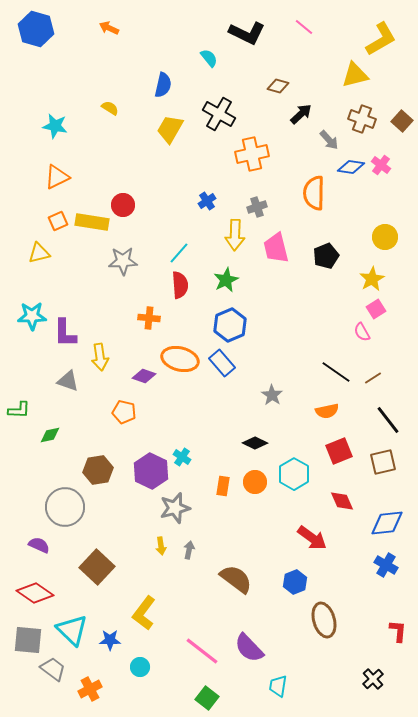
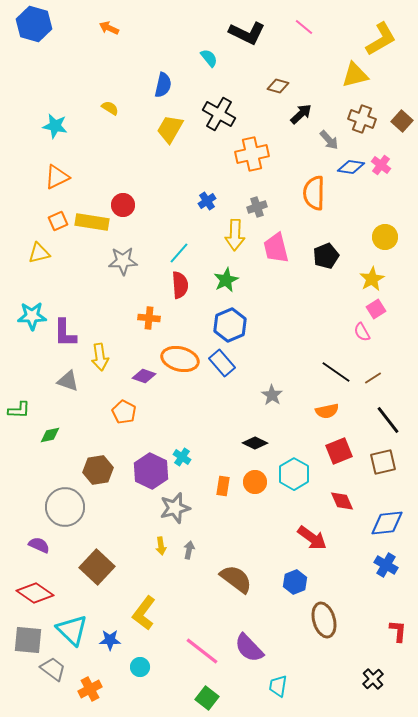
blue hexagon at (36, 29): moved 2 px left, 5 px up
orange pentagon at (124, 412): rotated 15 degrees clockwise
